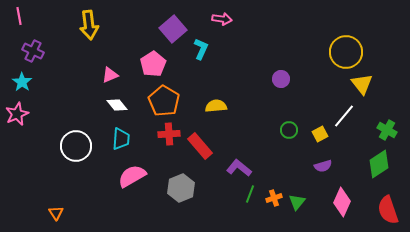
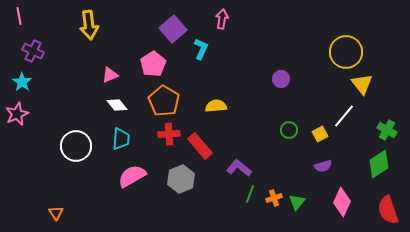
pink arrow: rotated 90 degrees counterclockwise
gray hexagon: moved 9 px up
